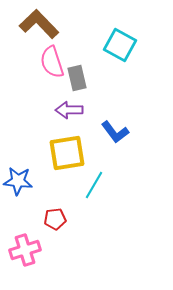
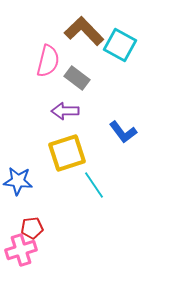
brown L-shape: moved 45 px right, 7 px down
pink semicircle: moved 4 px left, 1 px up; rotated 148 degrees counterclockwise
gray rectangle: rotated 40 degrees counterclockwise
purple arrow: moved 4 px left, 1 px down
blue L-shape: moved 8 px right
yellow square: rotated 9 degrees counterclockwise
cyan line: rotated 64 degrees counterclockwise
red pentagon: moved 23 px left, 9 px down
pink cross: moved 4 px left
